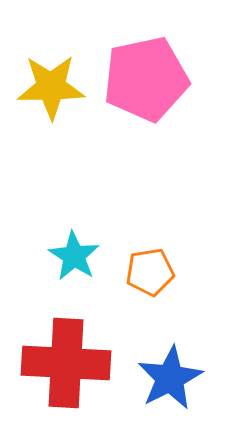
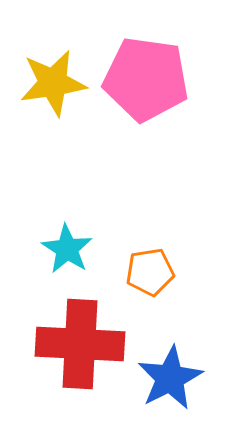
pink pentagon: rotated 20 degrees clockwise
yellow star: moved 2 px right, 4 px up; rotated 8 degrees counterclockwise
cyan star: moved 7 px left, 7 px up
red cross: moved 14 px right, 19 px up
